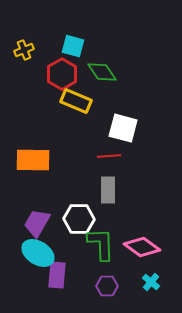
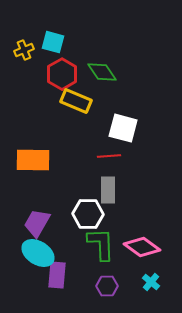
cyan square: moved 20 px left, 4 px up
white hexagon: moved 9 px right, 5 px up
